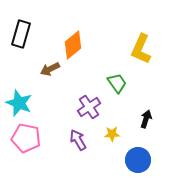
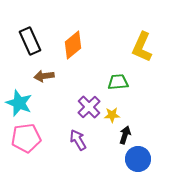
black rectangle: moved 9 px right, 7 px down; rotated 40 degrees counterclockwise
yellow L-shape: moved 1 px right, 2 px up
brown arrow: moved 6 px left, 7 px down; rotated 18 degrees clockwise
green trapezoid: moved 1 px right, 1 px up; rotated 60 degrees counterclockwise
purple cross: rotated 10 degrees counterclockwise
black arrow: moved 21 px left, 16 px down
yellow star: moved 19 px up
pink pentagon: rotated 20 degrees counterclockwise
blue circle: moved 1 px up
